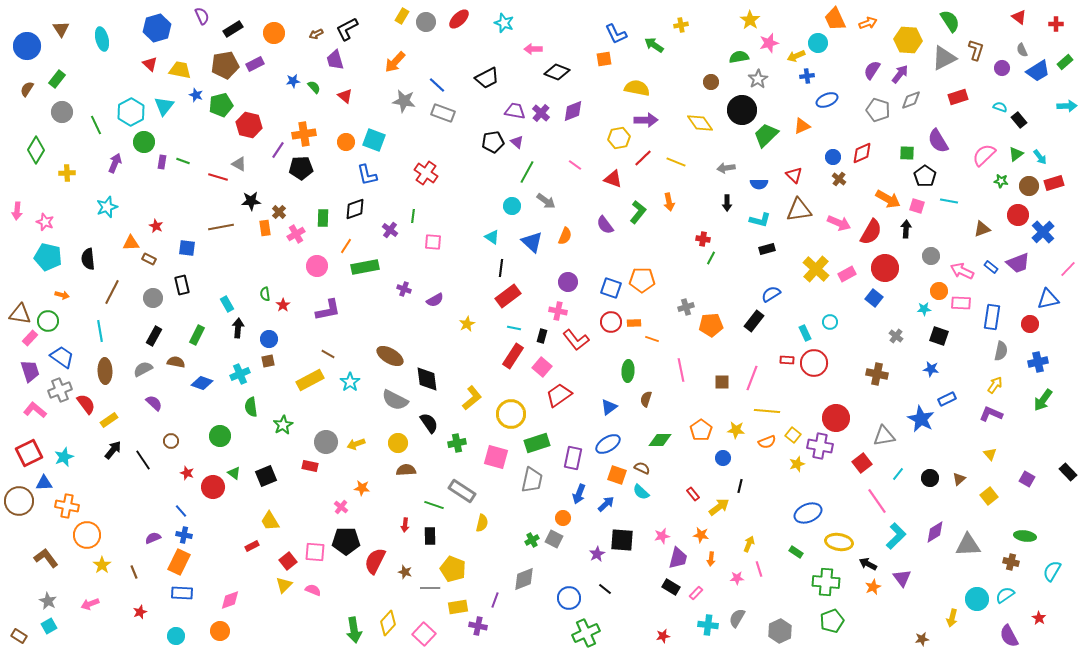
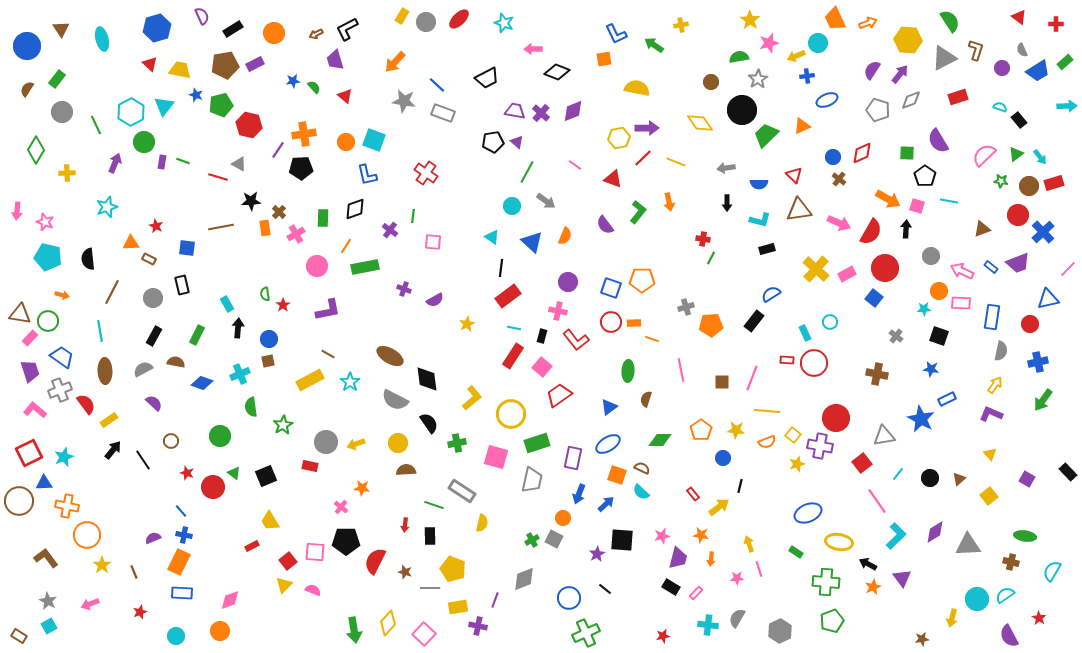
purple arrow at (646, 120): moved 1 px right, 8 px down
yellow arrow at (749, 544): rotated 42 degrees counterclockwise
